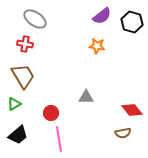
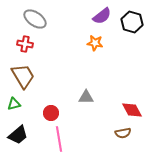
orange star: moved 2 px left, 3 px up
green triangle: rotated 16 degrees clockwise
red diamond: rotated 10 degrees clockwise
